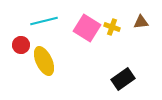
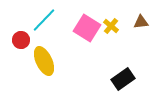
cyan line: moved 1 px up; rotated 32 degrees counterclockwise
yellow cross: moved 1 px left, 1 px up; rotated 21 degrees clockwise
red circle: moved 5 px up
